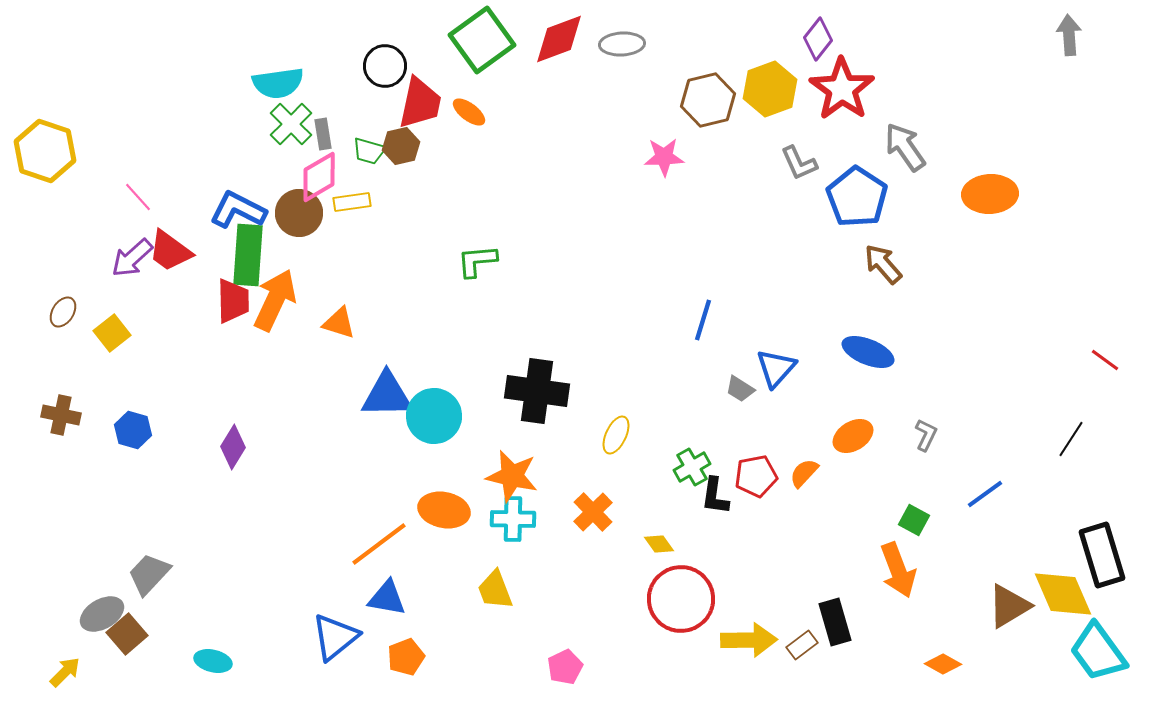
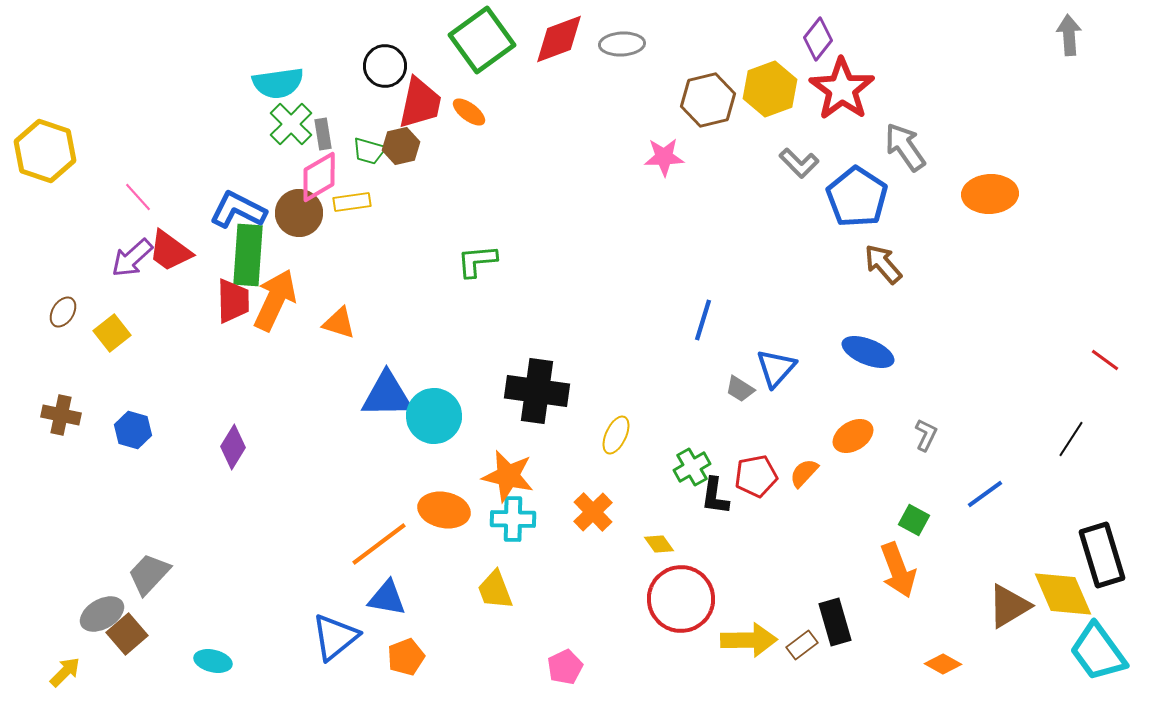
gray L-shape at (799, 163): rotated 21 degrees counterclockwise
orange star at (512, 476): moved 4 px left
